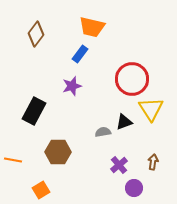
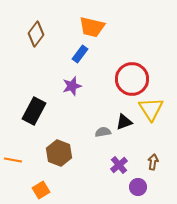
brown hexagon: moved 1 px right, 1 px down; rotated 20 degrees clockwise
purple circle: moved 4 px right, 1 px up
